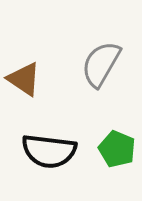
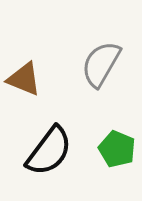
brown triangle: rotated 12 degrees counterclockwise
black semicircle: rotated 60 degrees counterclockwise
